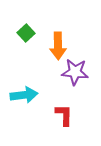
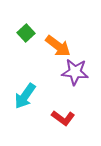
orange arrow: rotated 52 degrees counterclockwise
cyan arrow: moved 1 px right, 1 px down; rotated 132 degrees clockwise
red L-shape: moved 1 px left, 3 px down; rotated 125 degrees clockwise
